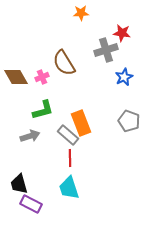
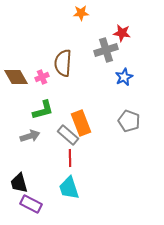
brown semicircle: moved 1 px left; rotated 36 degrees clockwise
black trapezoid: moved 1 px up
